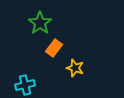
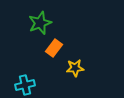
green star: rotated 15 degrees clockwise
yellow star: rotated 24 degrees counterclockwise
